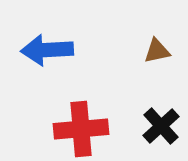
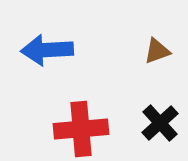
brown triangle: rotated 8 degrees counterclockwise
black cross: moved 1 px left, 3 px up
